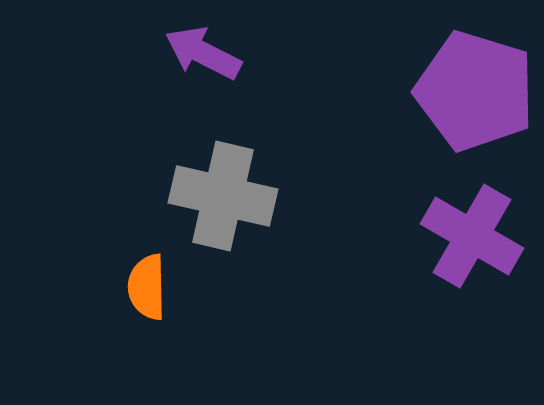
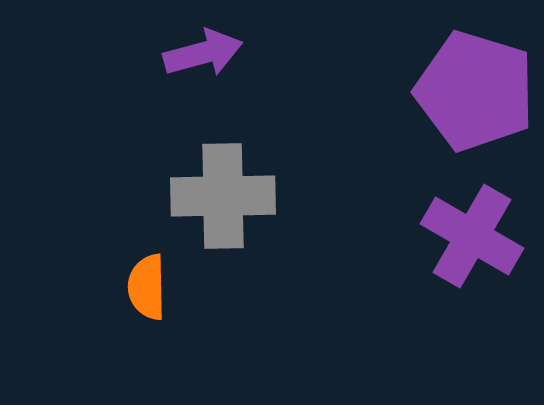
purple arrow: rotated 138 degrees clockwise
gray cross: rotated 14 degrees counterclockwise
